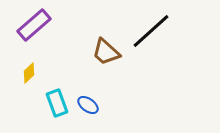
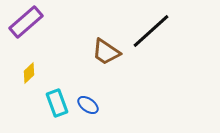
purple rectangle: moved 8 px left, 3 px up
brown trapezoid: rotated 8 degrees counterclockwise
